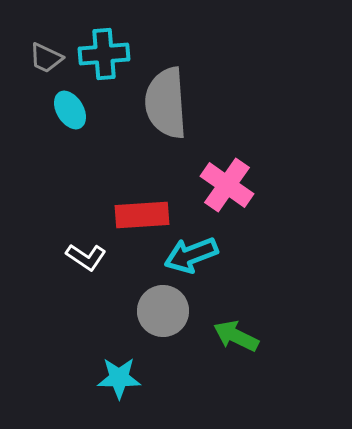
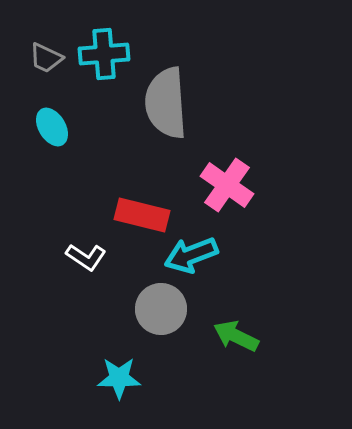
cyan ellipse: moved 18 px left, 17 px down
red rectangle: rotated 18 degrees clockwise
gray circle: moved 2 px left, 2 px up
